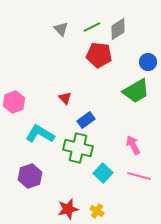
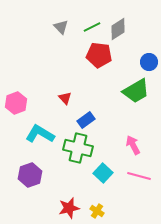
gray triangle: moved 2 px up
blue circle: moved 1 px right
pink hexagon: moved 2 px right, 1 px down
purple hexagon: moved 1 px up
red star: moved 1 px right, 1 px up
